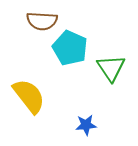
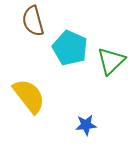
brown semicircle: moved 9 px left; rotated 72 degrees clockwise
green triangle: moved 7 px up; rotated 20 degrees clockwise
